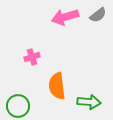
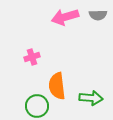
gray semicircle: rotated 36 degrees clockwise
green arrow: moved 2 px right, 4 px up
green circle: moved 19 px right
